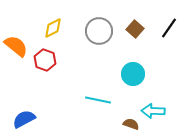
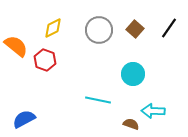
gray circle: moved 1 px up
